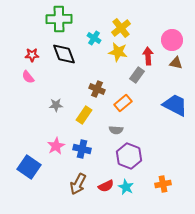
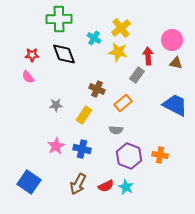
blue square: moved 15 px down
orange cross: moved 3 px left, 29 px up; rotated 21 degrees clockwise
